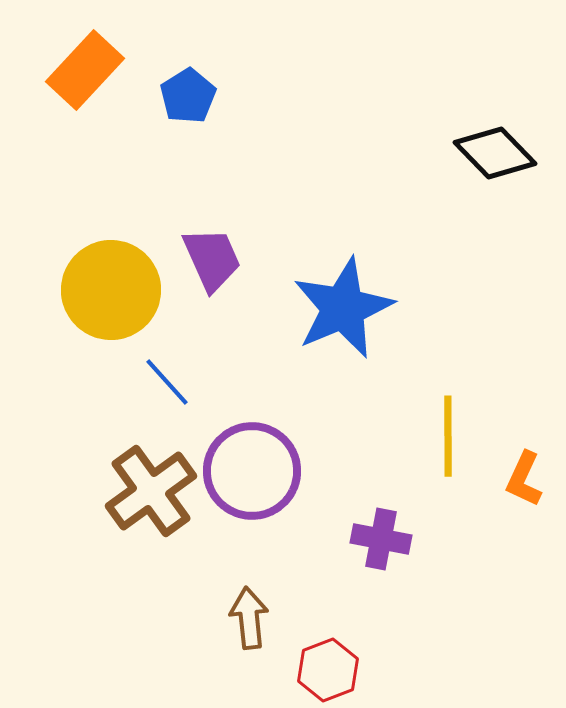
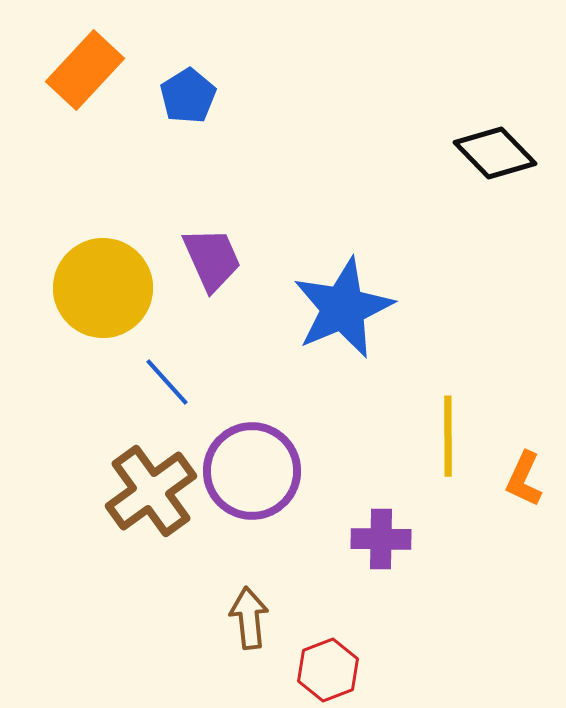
yellow circle: moved 8 px left, 2 px up
purple cross: rotated 10 degrees counterclockwise
